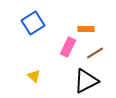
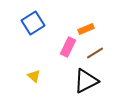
orange rectangle: rotated 21 degrees counterclockwise
